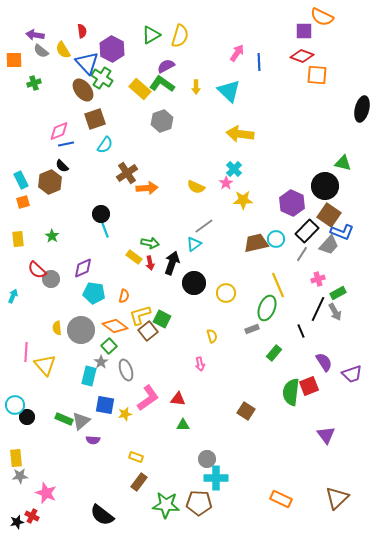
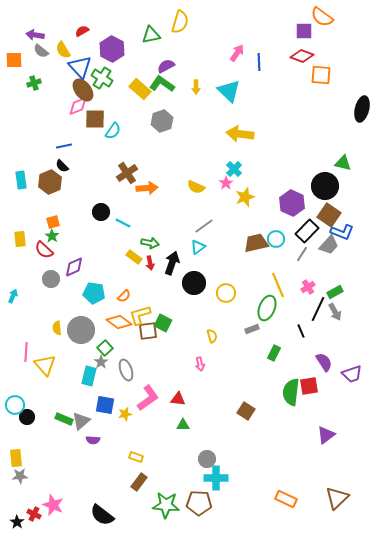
orange semicircle at (322, 17): rotated 10 degrees clockwise
red semicircle at (82, 31): rotated 112 degrees counterclockwise
green triangle at (151, 35): rotated 18 degrees clockwise
yellow semicircle at (180, 36): moved 14 px up
blue triangle at (87, 63): moved 7 px left, 4 px down
orange square at (317, 75): moved 4 px right
brown square at (95, 119): rotated 20 degrees clockwise
pink diamond at (59, 131): moved 19 px right, 25 px up
blue line at (66, 144): moved 2 px left, 2 px down
cyan semicircle at (105, 145): moved 8 px right, 14 px up
cyan rectangle at (21, 180): rotated 18 degrees clockwise
yellow star at (243, 200): moved 2 px right, 3 px up; rotated 18 degrees counterclockwise
orange square at (23, 202): moved 30 px right, 20 px down
black circle at (101, 214): moved 2 px up
cyan line at (105, 230): moved 18 px right, 7 px up; rotated 42 degrees counterclockwise
yellow rectangle at (18, 239): moved 2 px right
cyan triangle at (194, 244): moved 4 px right, 3 px down
purple diamond at (83, 268): moved 9 px left, 1 px up
red semicircle at (37, 270): moved 7 px right, 20 px up
pink cross at (318, 279): moved 10 px left, 8 px down; rotated 16 degrees counterclockwise
green rectangle at (338, 293): moved 3 px left, 1 px up
orange semicircle at (124, 296): rotated 32 degrees clockwise
green square at (162, 319): moved 1 px right, 4 px down
orange diamond at (115, 326): moved 4 px right, 4 px up
brown square at (148, 331): rotated 30 degrees clockwise
green square at (109, 346): moved 4 px left, 2 px down
green rectangle at (274, 353): rotated 14 degrees counterclockwise
red square at (309, 386): rotated 12 degrees clockwise
purple triangle at (326, 435): rotated 30 degrees clockwise
pink star at (46, 493): moved 7 px right, 12 px down
orange rectangle at (281, 499): moved 5 px right
red cross at (32, 516): moved 2 px right, 2 px up
black star at (17, 522): rotated 24 degrees counterclockwise
